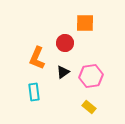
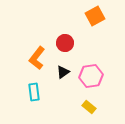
orange square: moved 10 px right, 7 px up; rotated 30 degrees counterclockwise
orange L-shape: rotated 15 degrees clockwise
